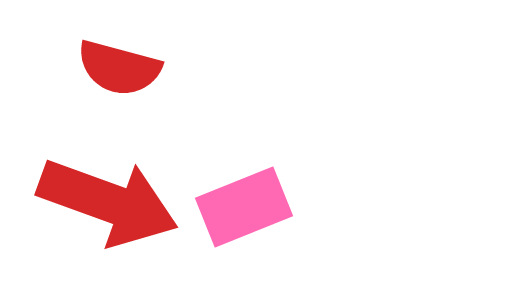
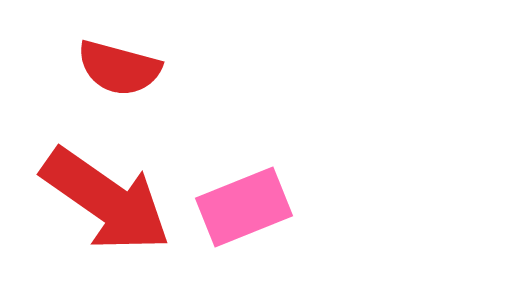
red arrow: moved 2 px left, 2 px up; rotated 15 degrees clockwise
